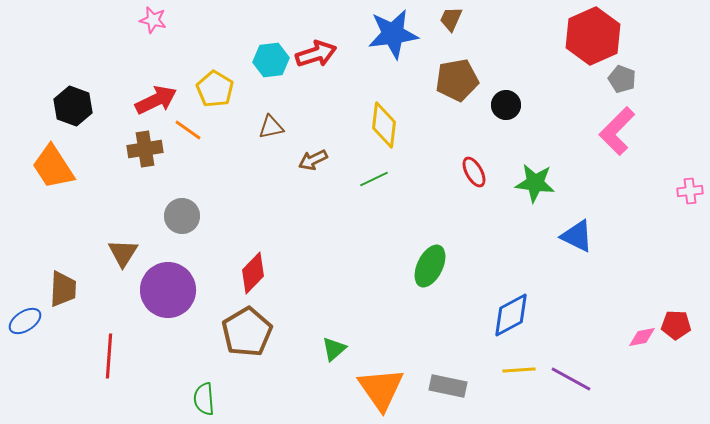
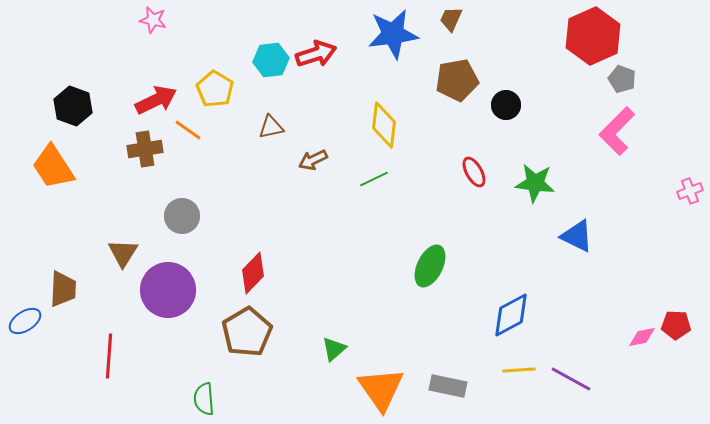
pink cross at (690, 191): rotated 15 degrees counterclockwise
